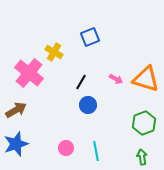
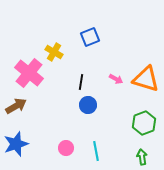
black line: rotated 21 degrees counterclockwise
brown arrow: moved 4 px up
